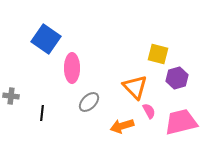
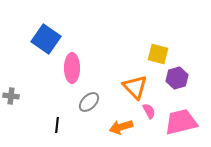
black line: moved 15 px right, 12 px down
orange arrow: moved 1 px left, 1 px down
